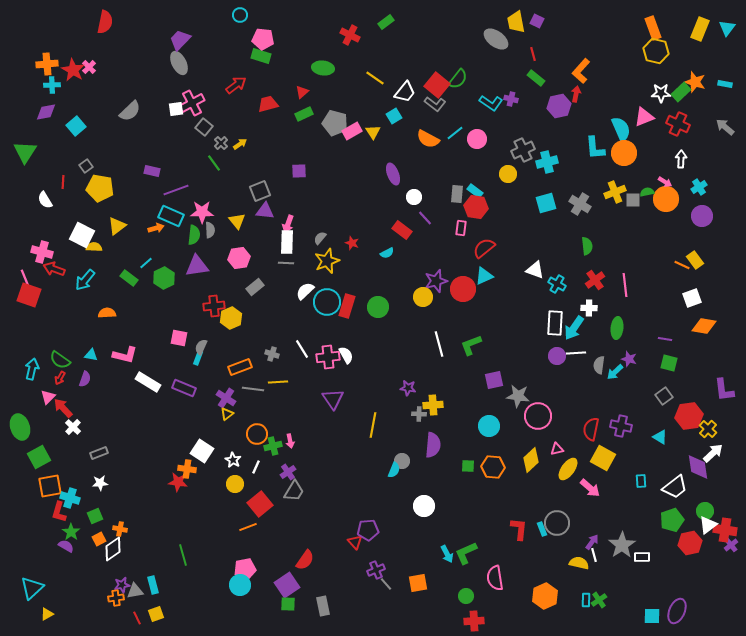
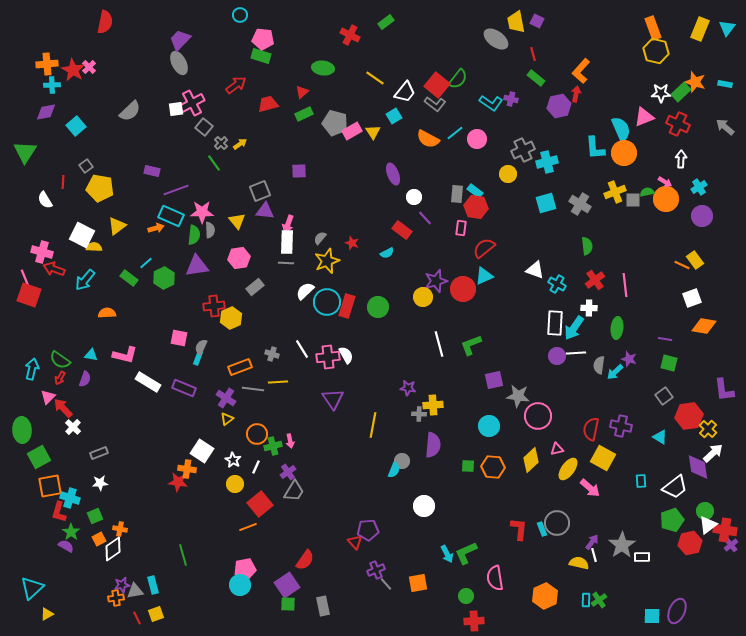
yellow triangle at (227, 414): moved 5 px down
green ellipse at (20, 427): moved 2 px right, 3 px down; rotated 15 degrees clockwise
